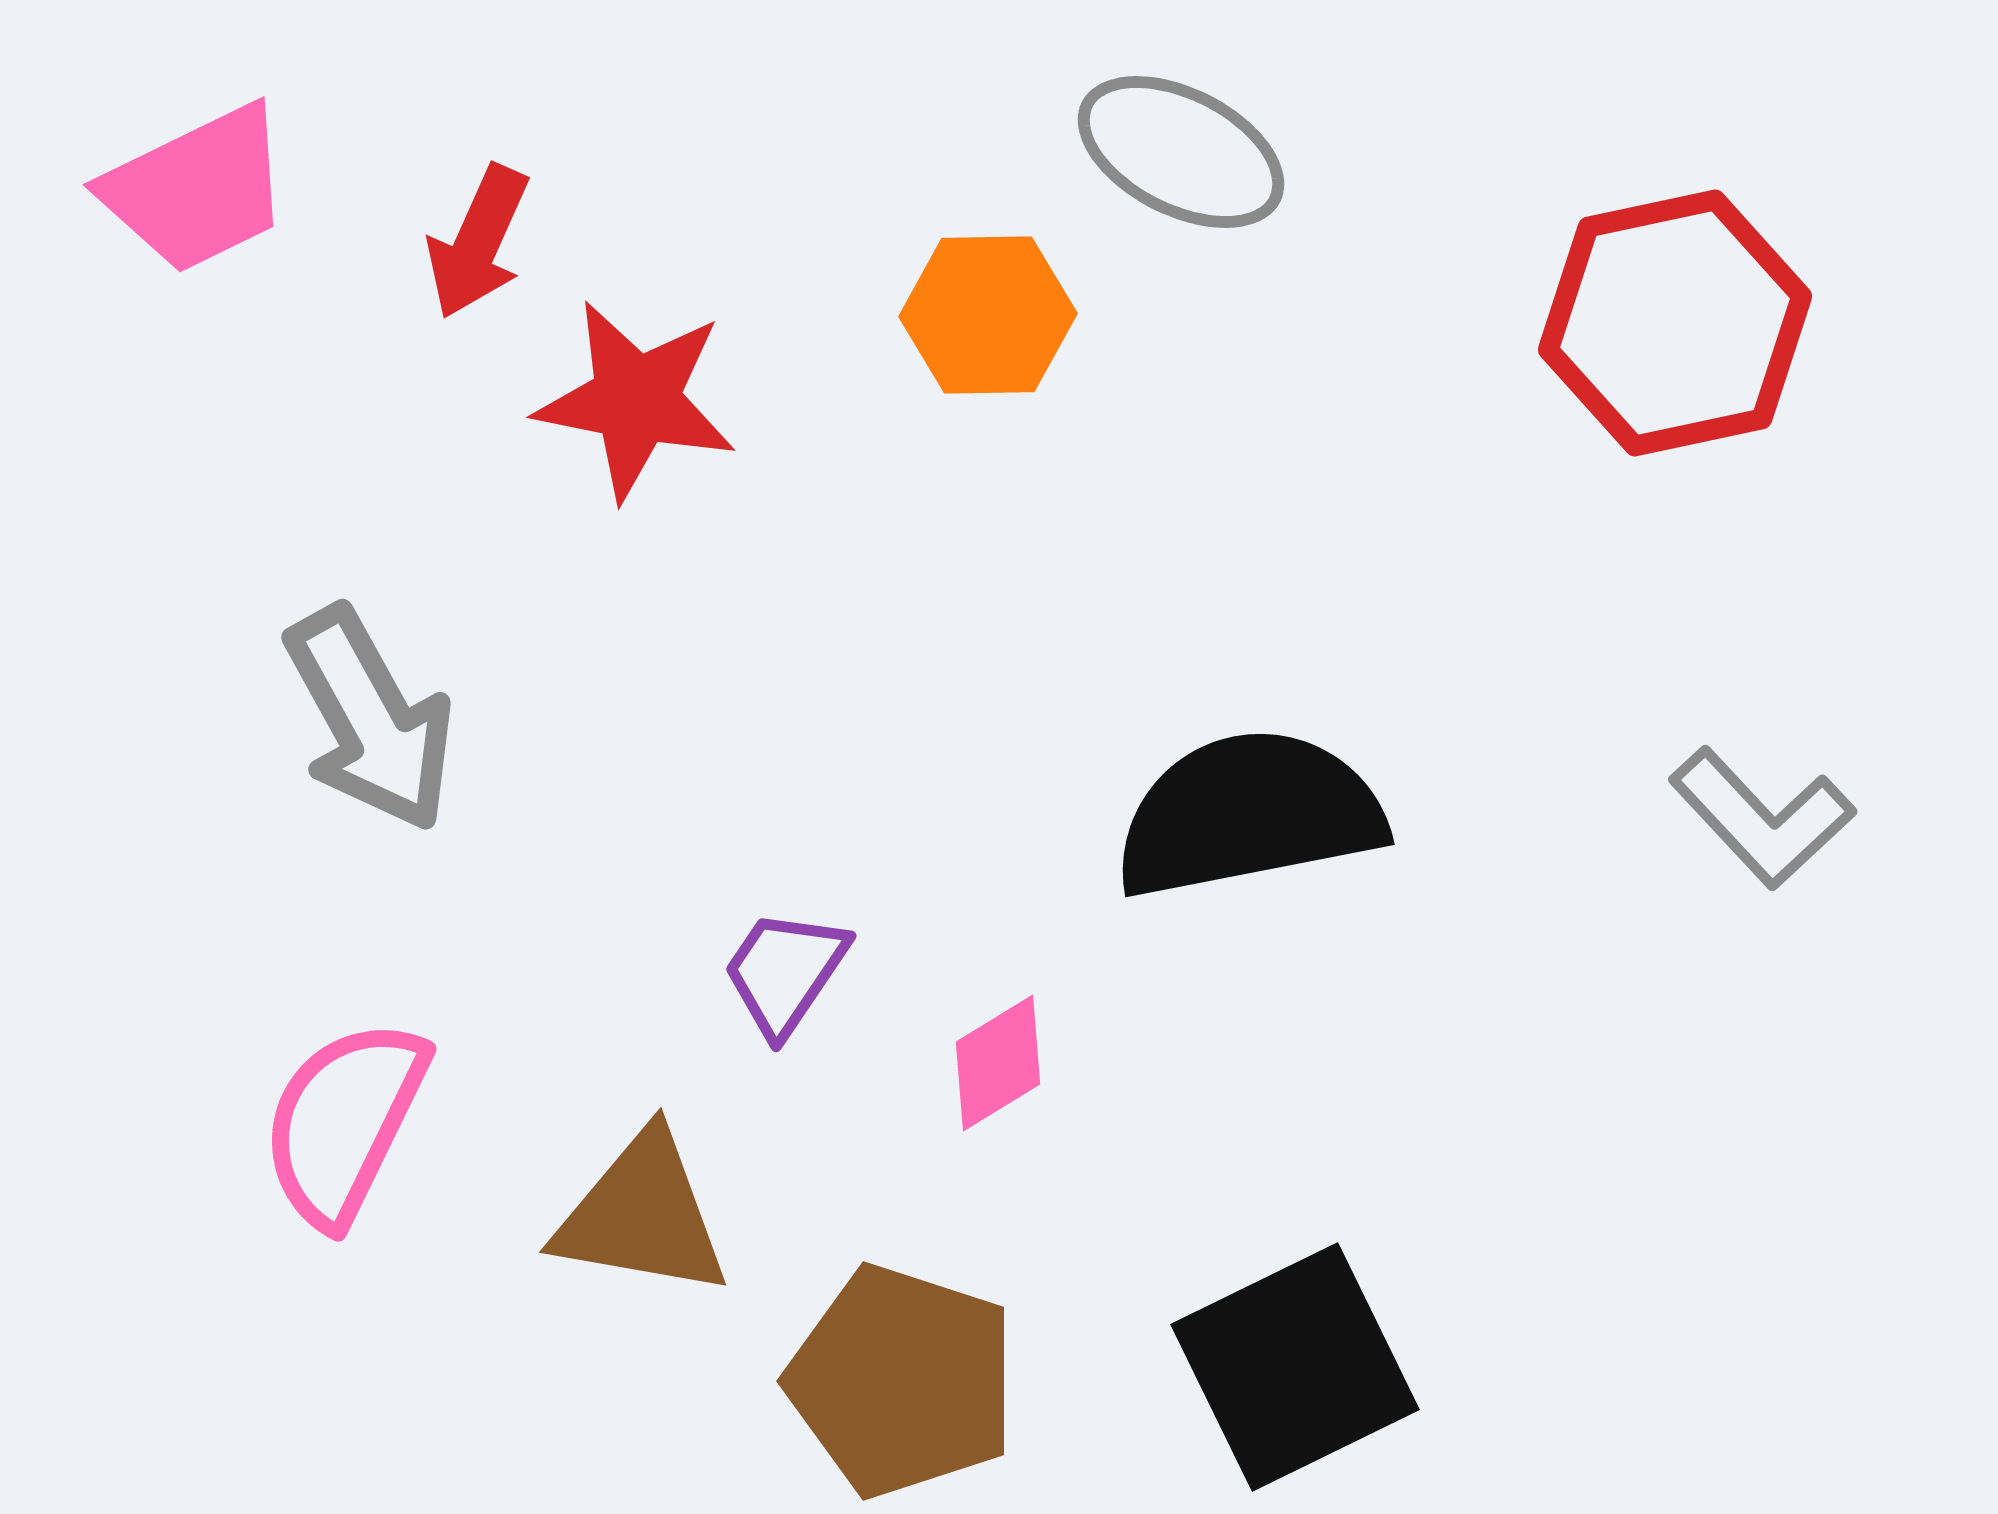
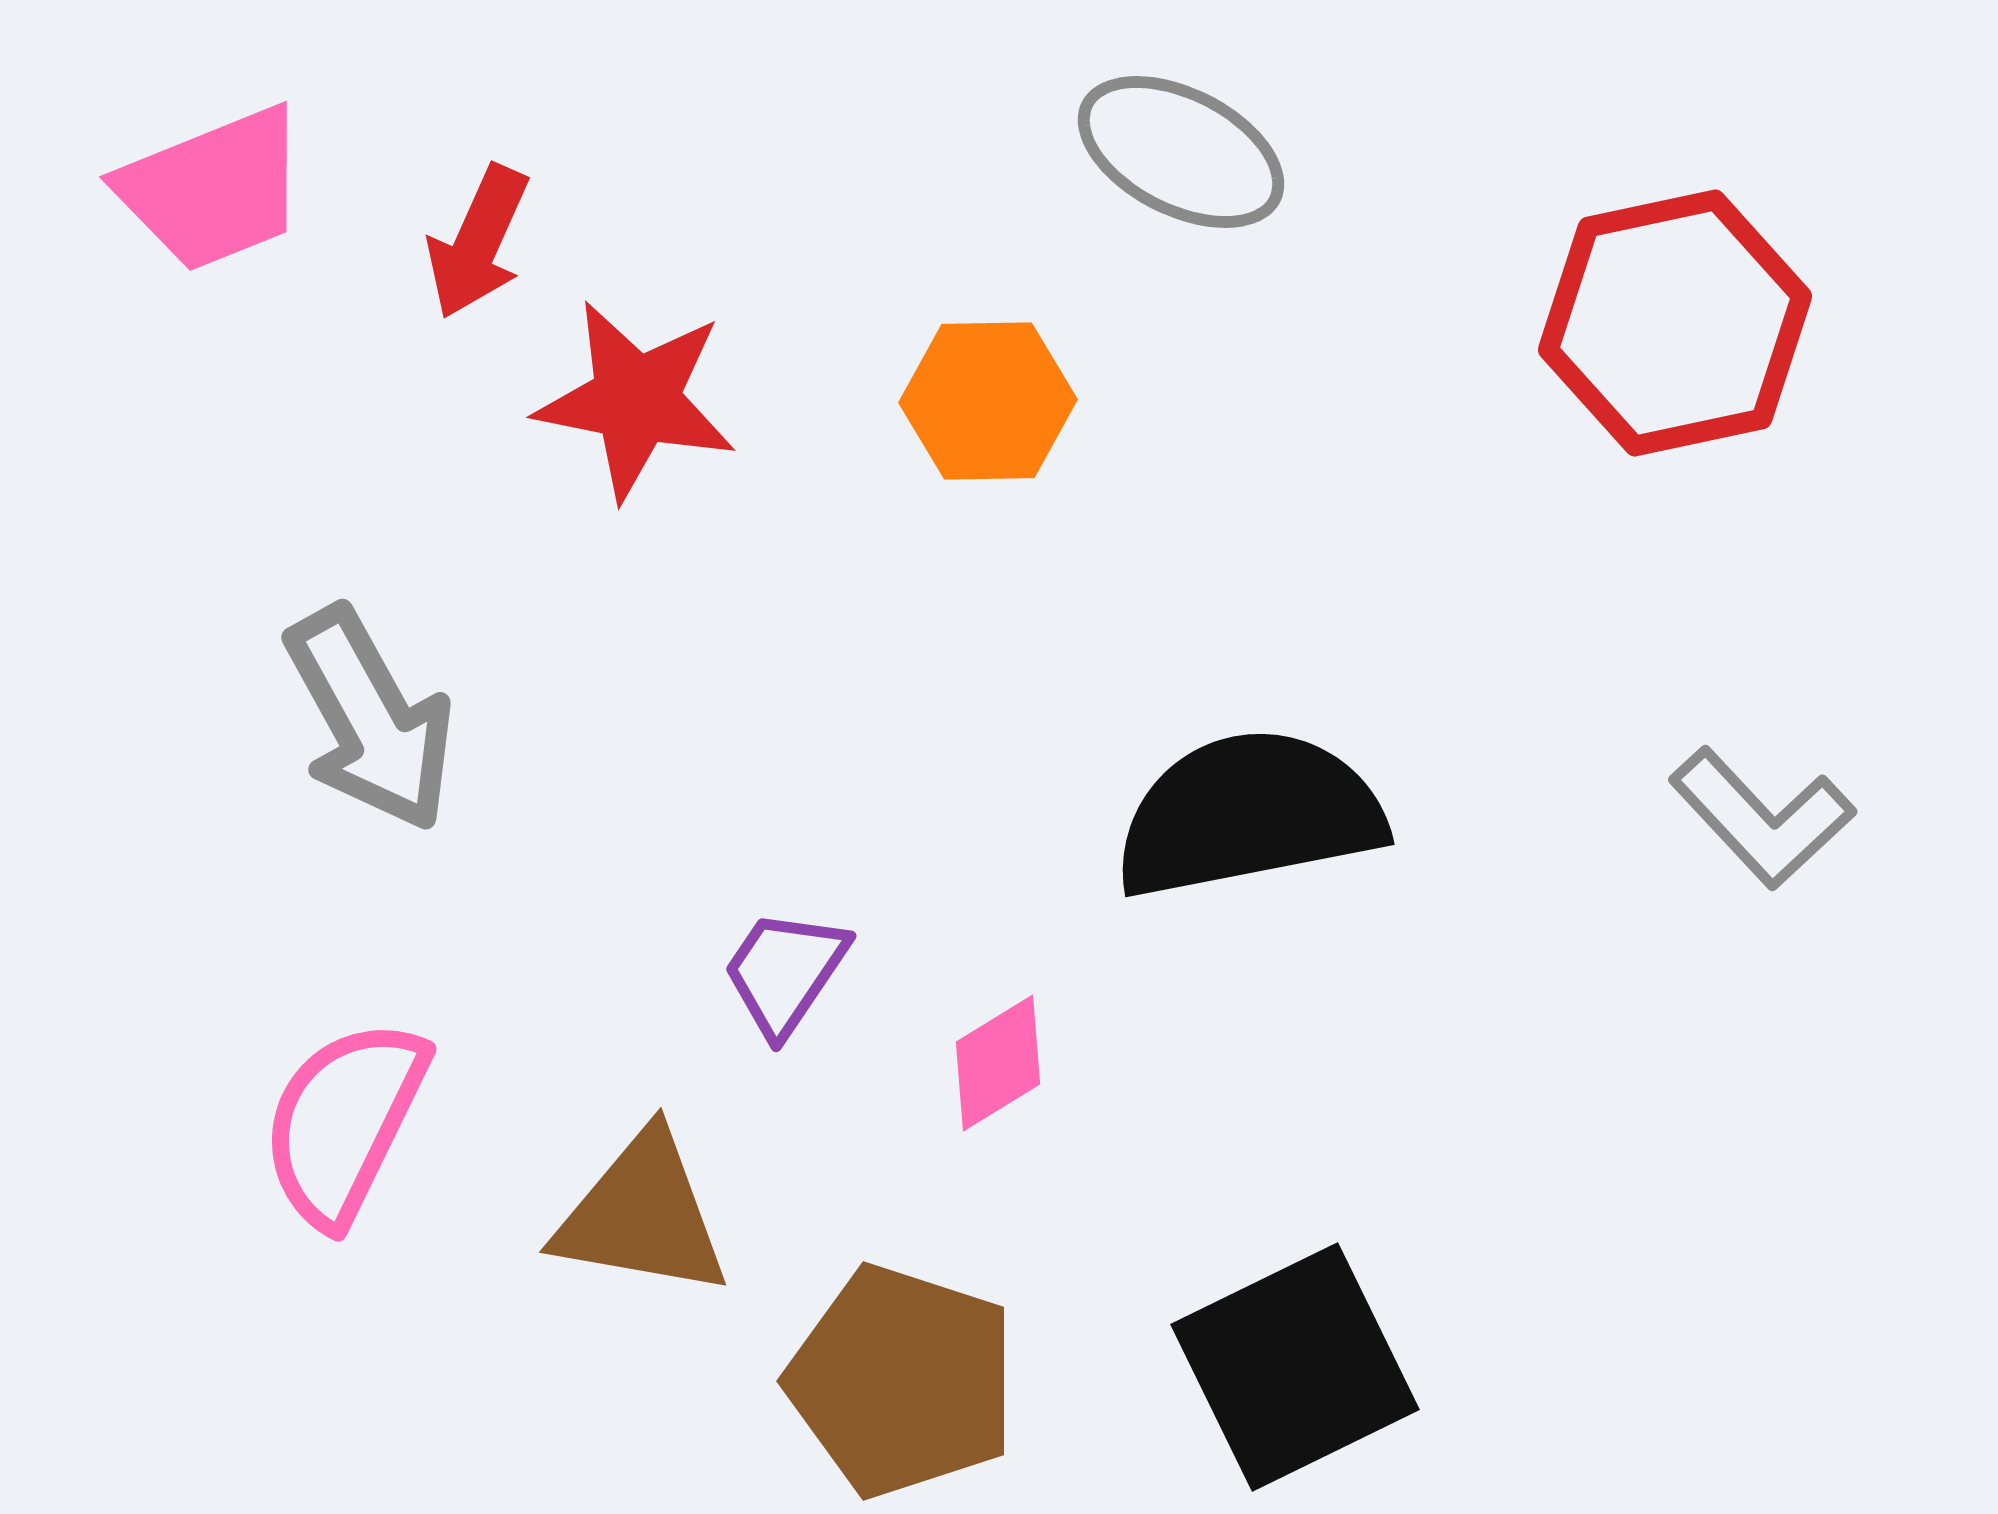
pink trapezoid: moved 16 px right; rotated 4 degrees clockwise
orange hexagon: moved 86 px down
